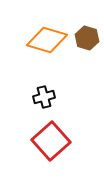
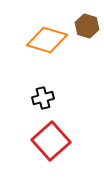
brown hexagon: moved 12 px up
black cross: moved 1 px left, 1 px down
